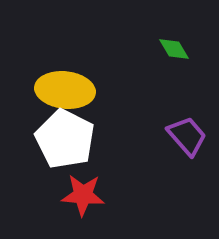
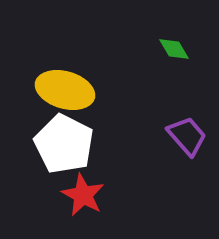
yellow ellipse: rotated 10 degrees clockwise
white pentagon: moved 1 px left, 5 px down
red star: rotated 24 degrees clockwise
